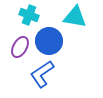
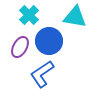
cyan cross: rotated 24 degrees clockwise
